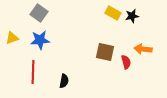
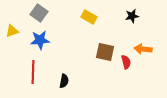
yellow rectangle: moved 24 px left, 4 px down
yellow triangle: moved 7 px up
